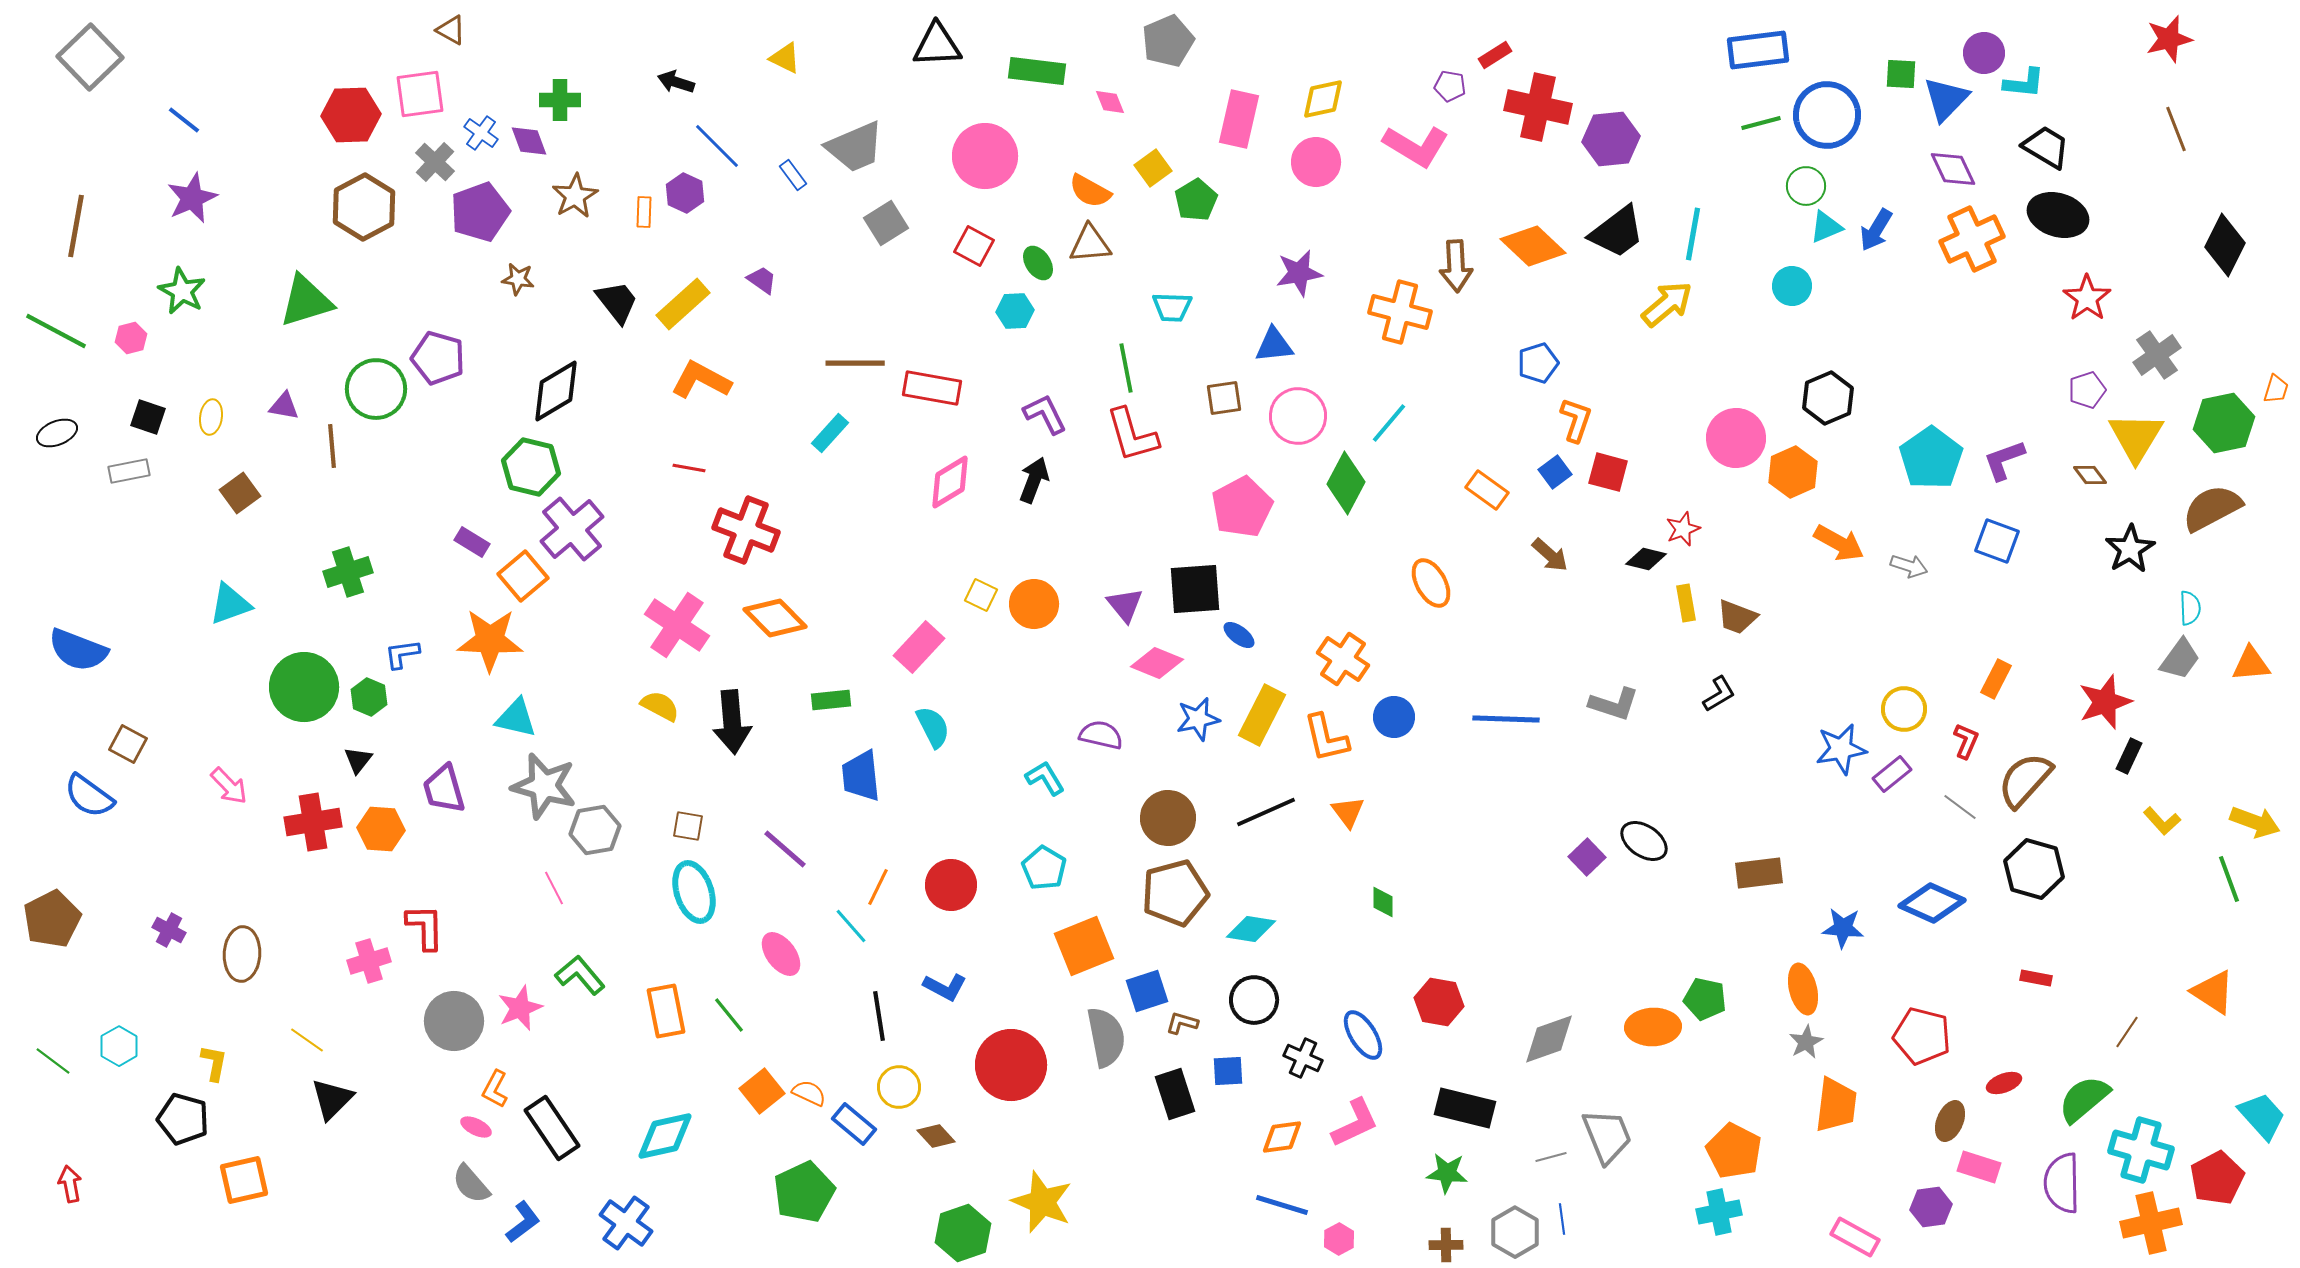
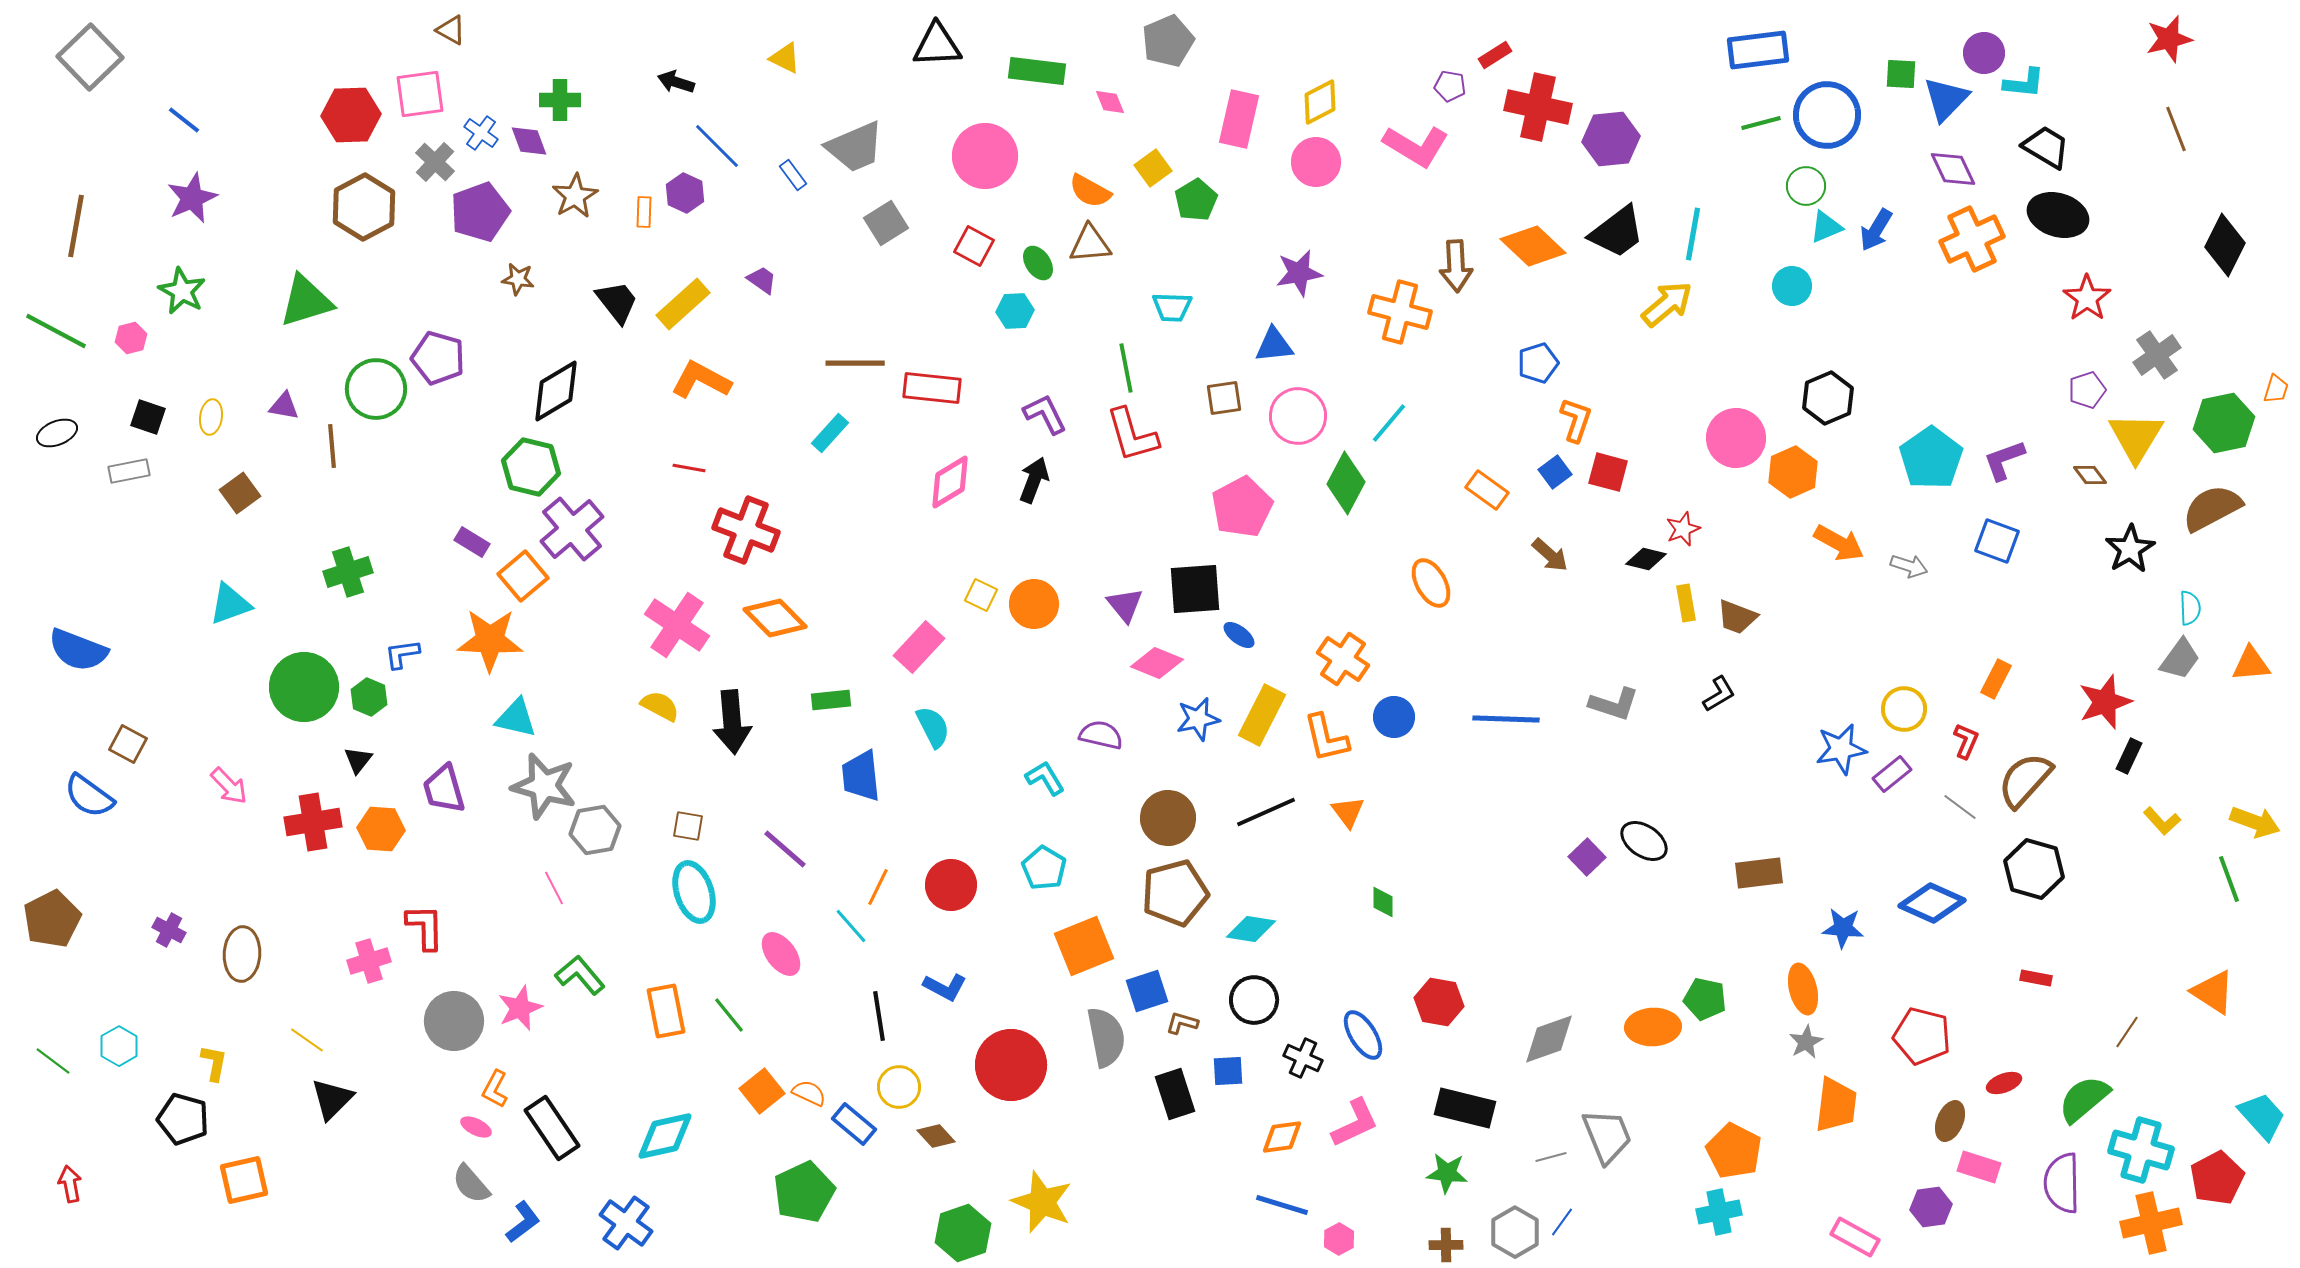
yellow diamond at (1323, 99): moved 3 px left, 3 px down; rotated 15 degrees counterclockwise
red rectangle at (932, 388): rotated 4 degrees counterclockwise
blue line at (1562, 1219): moved 3 px down; rotated 44 degrees clockwise
